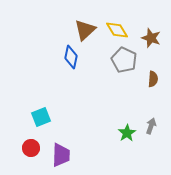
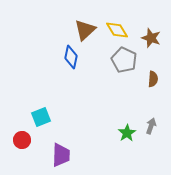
red circle: moved 9 px left, 8 px up
